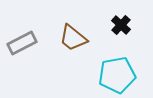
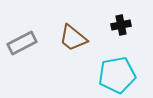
black cross: rotated 36 degrees clockwise
